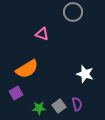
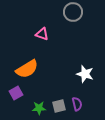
gray square: rotated 24 degrees clockwise
